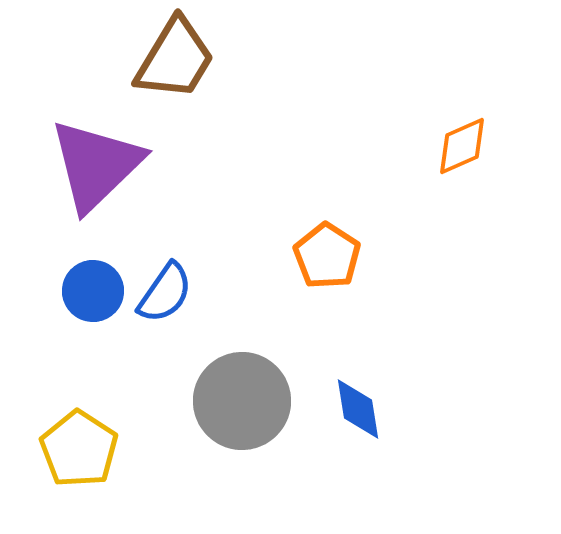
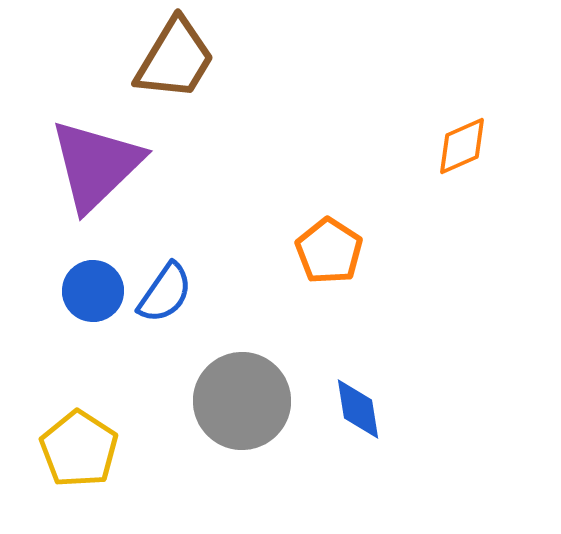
orange pentagon: moved 2 px right, 5 px up
